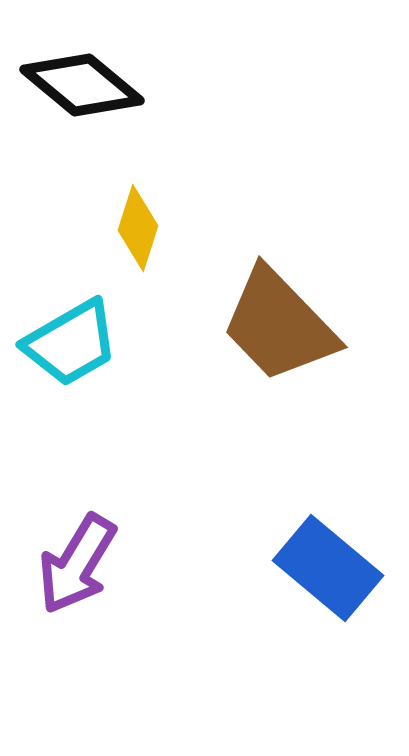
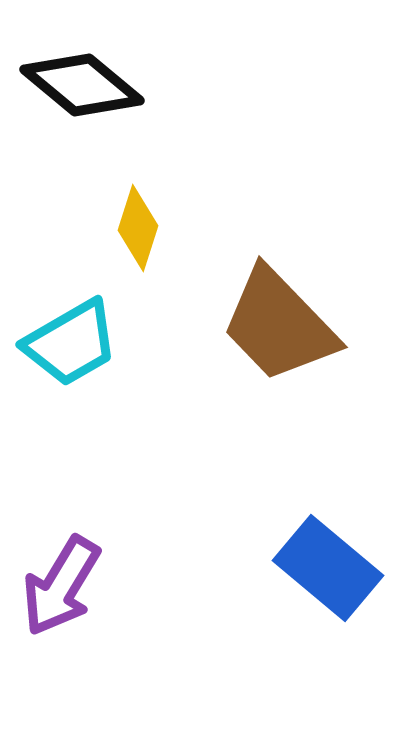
purple arrow: moved 16 px left, 22 px down
